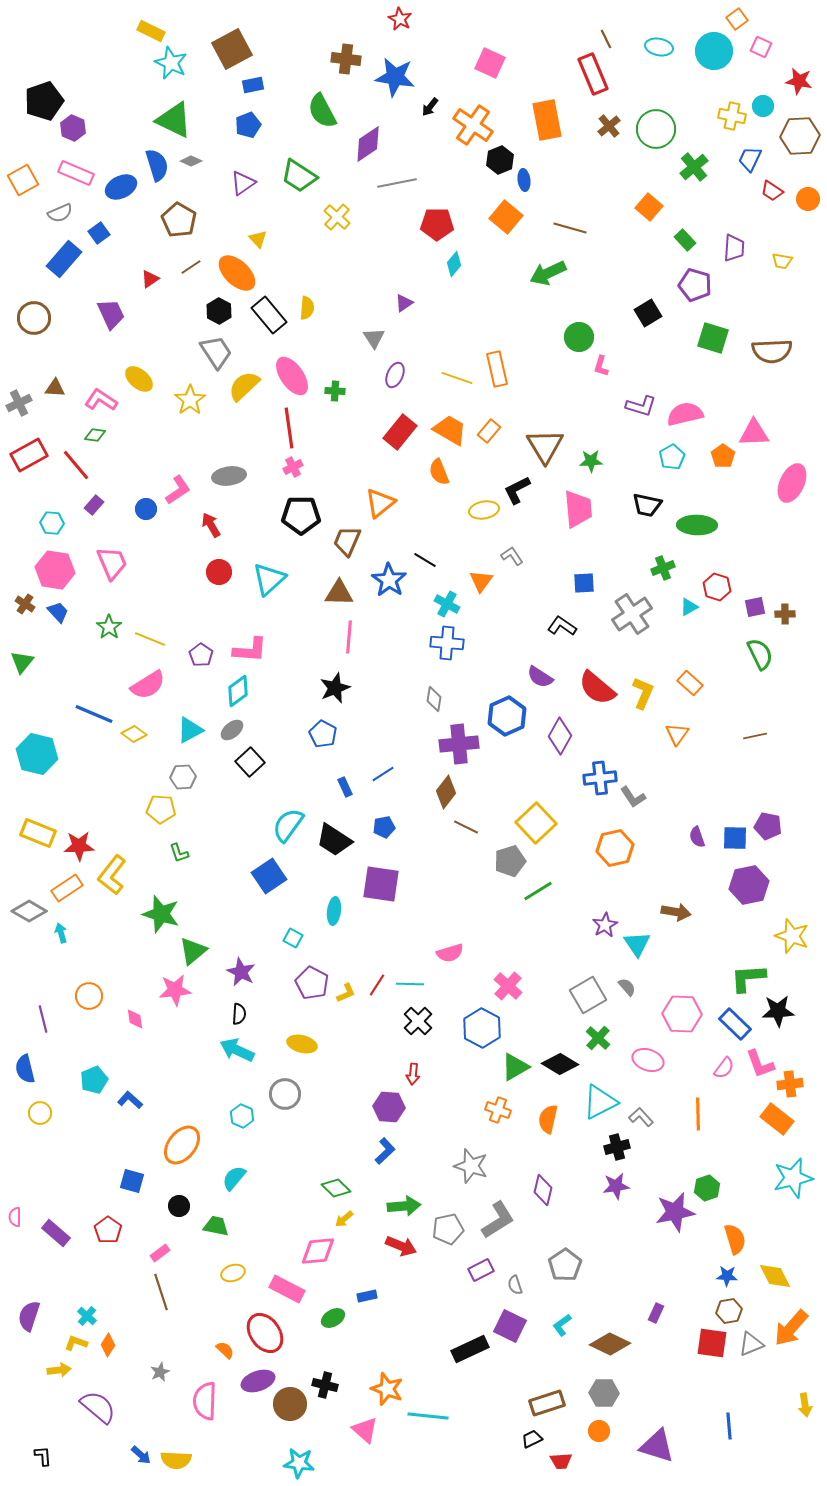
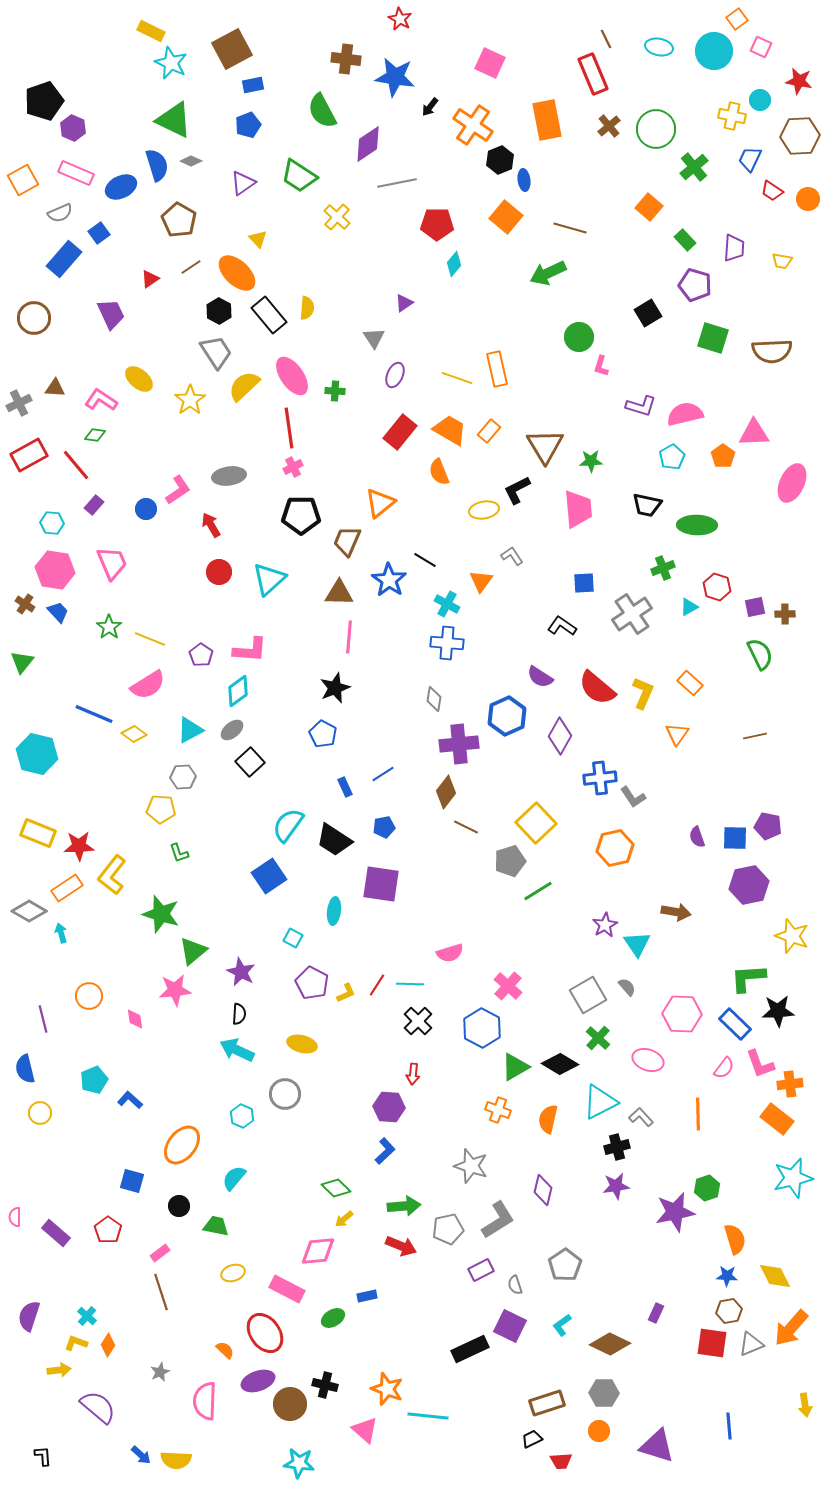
cyan circle at (763, 106): moved 3 px left, 6 px up
